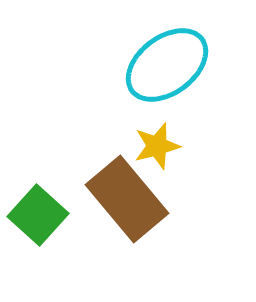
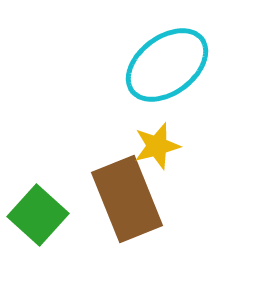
brown rectangle: rotated 18 degrees clockwise
